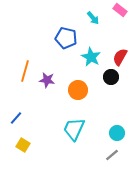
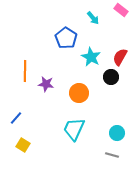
pink rectangle: moved 1 px right
blue pentagon: rotated 20 degrees clockwise
orange line: rotated 15 degrees counterclockwise
purple star: moved 1 px left, 4 px down
orange circle: moved 1 px right, 3 px down
gray line: rotated 56 degrees clockwise
